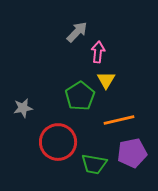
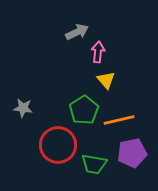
gray arrow: rotated 20 degrees clockwise
yellow triangle: rotated 12 degrees counterclockwise
green pentagon: moved 4 px right, 14 px down
gray star: rotated 18 degrees clockwise
red circle: moved 3 px down
